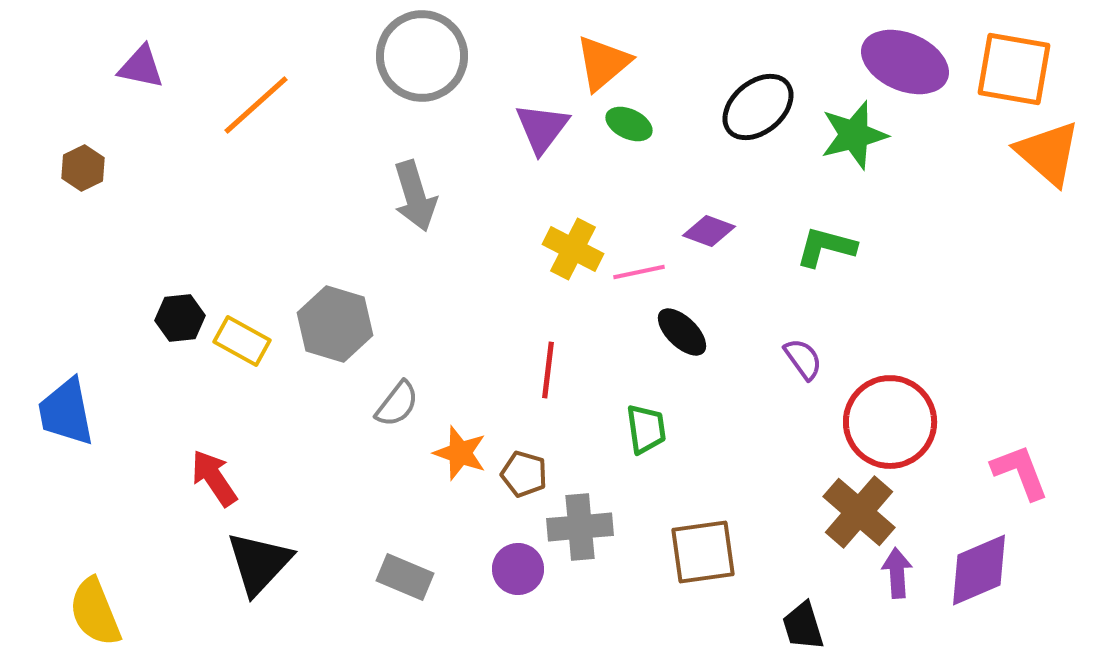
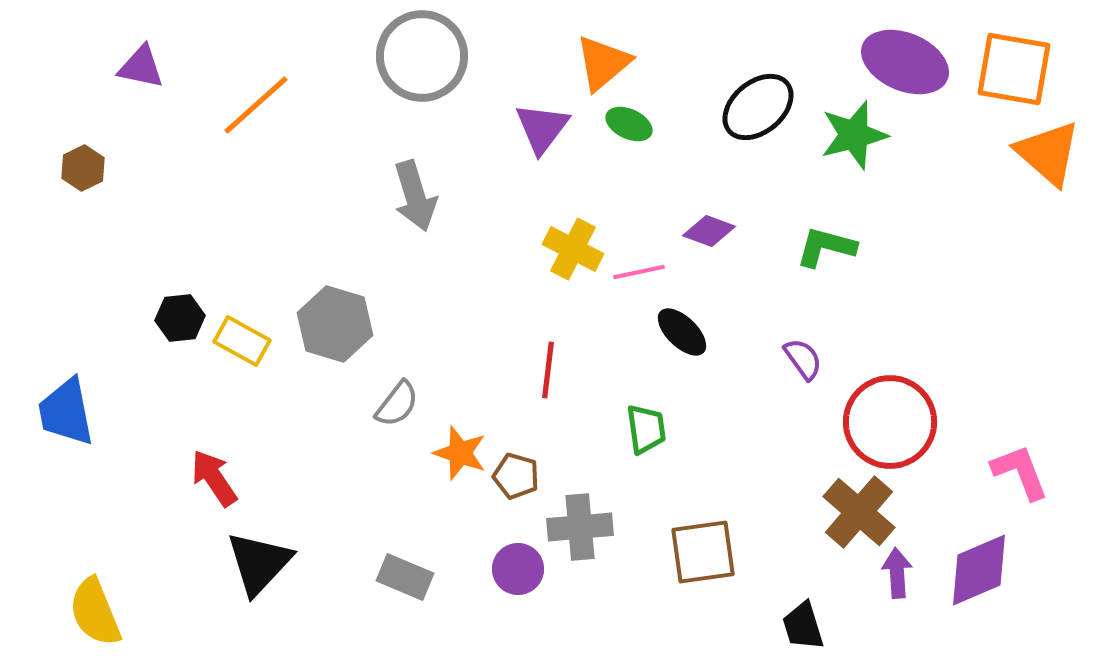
brown pentagon at (524, 474): moved 8 px left, 2 px down
